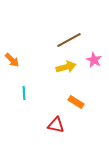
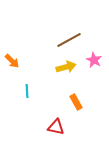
orange arrow: moved 1 px down
cyan line: moved 3 px right, 2 px up
orange rectangle: rotated 28 degrees clockwise
red triangle: moved 2 px down
